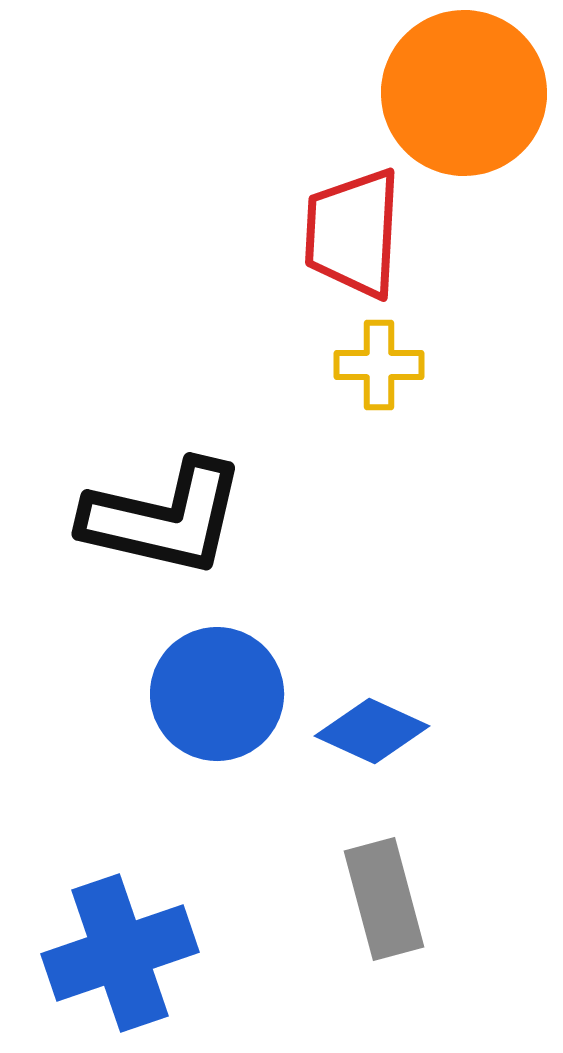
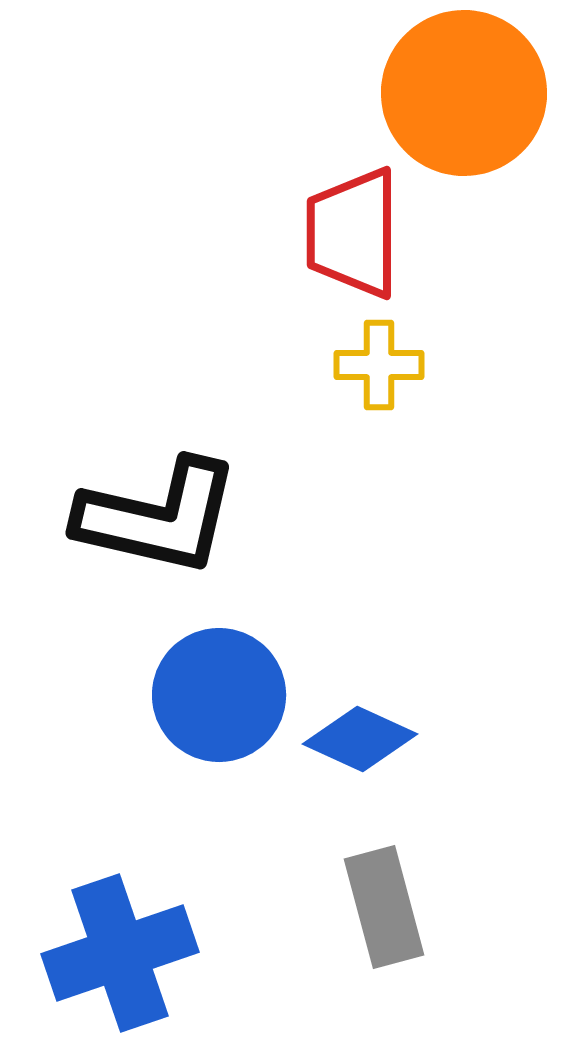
red trapezoid: rotated 3 degrees counterclockwise
black L-shape: moved 6 px left, 1 px up
blue circle: moved 2 px right, 1 px down
blue diamond: moved 12 px left, 8 px down
gray rectangle: moved 8 px down
